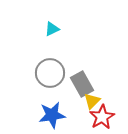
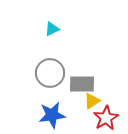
gray rectangle: rotated 60 degrees counterclockwise
yellow triangle: rotated 12 degrees clockwise
red star: moved 4 px right, 1 px down
